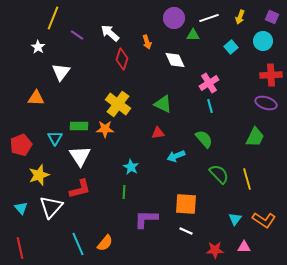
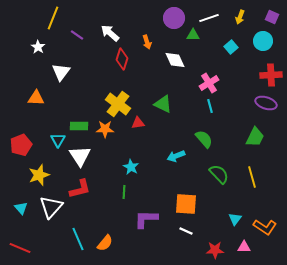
red triangle at (158, 133): moved 20 px left, 10 px up
cyan triangle at (55, 138): moved 3 px right, 2 px down
yellow line at (247, 179): moved 5 px right, 2 px up
orange L-shape at (264, 220): moved 1 px right, 7 px down
cyan line at (78, 244): moved 5 px up
red line at (20, 248): rotated 55 degrees counterclockwise
